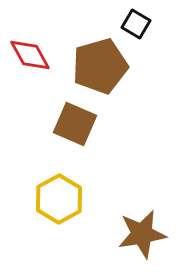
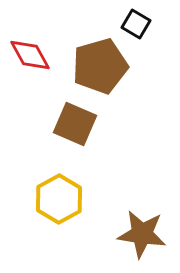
brown star: rotated 18 degrees clockwise
